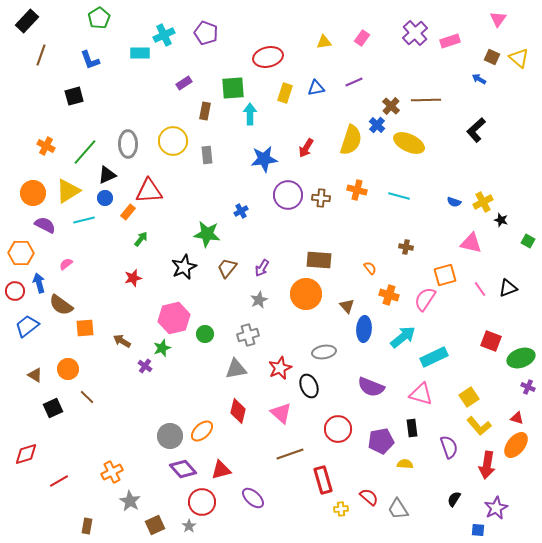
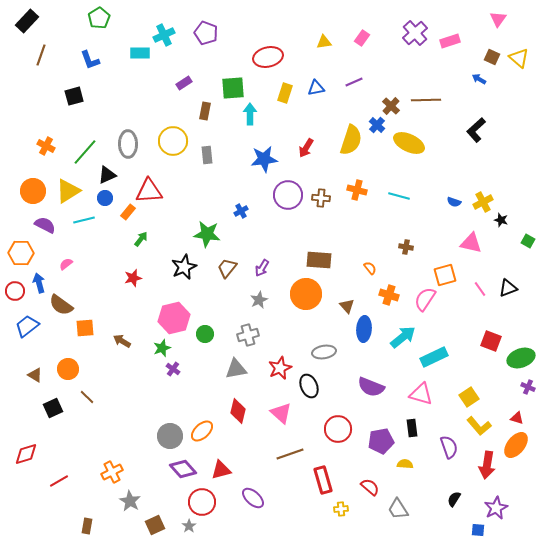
orange circle at (33, 193): moved 2 px up
purple cross at (145, 366): moved 28 px right, 3 px down
red semicircle at (369, 497): moved 1 px right, 10 px up
